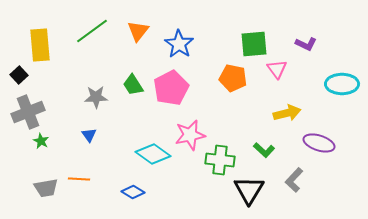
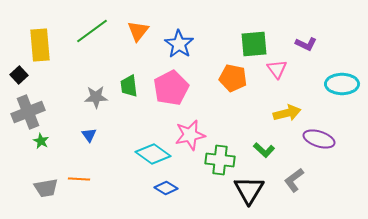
green trapezoid: moved 4 px left, 1 px down; rotated 25 degrees clockwise
purple ellipse: moved 4 px up
gray L-shape: rotated 10 degrees clockwise
blue diamond: moved 33 px right, 4 px up
